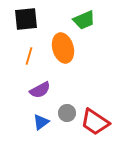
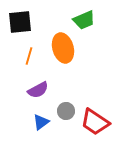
black square: moved 6 px left, 3 px down
purple semicircle: moved 2 px left
gray circle: moved 1 px left, 2 px up
